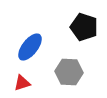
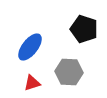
black pentagon: moved 2 px down
red triangle: moved 10 px right
